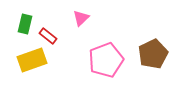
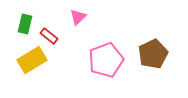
pink triangle: moved 3 px left, 1 px up
red rectangle: moved 1 px right
yellow rectangle: rotated 12 degrees counterclockwise
